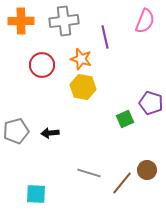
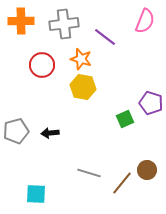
gray cross: moved 3 px down
purple line: rotated 40 degrees counterclockwise
